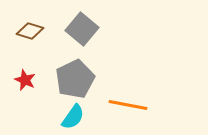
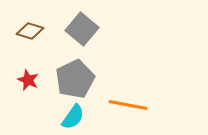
red star: moved 3 px right
